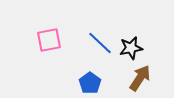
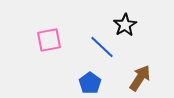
blue line: moved 2 px right, 4 px down
black star: moved 6 px left, 23 px up; rotated 20 degrees counterclockwise
